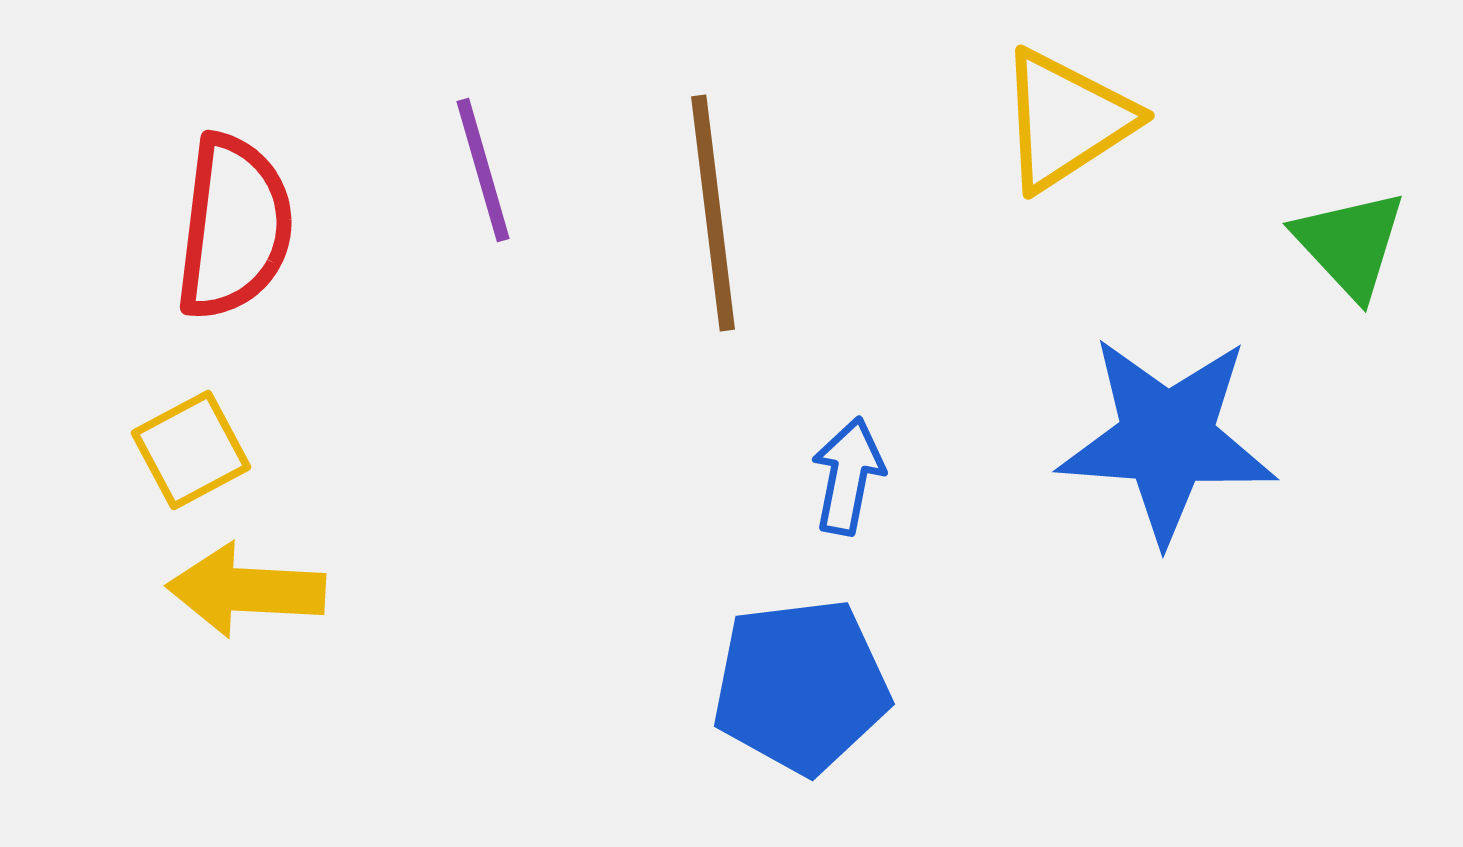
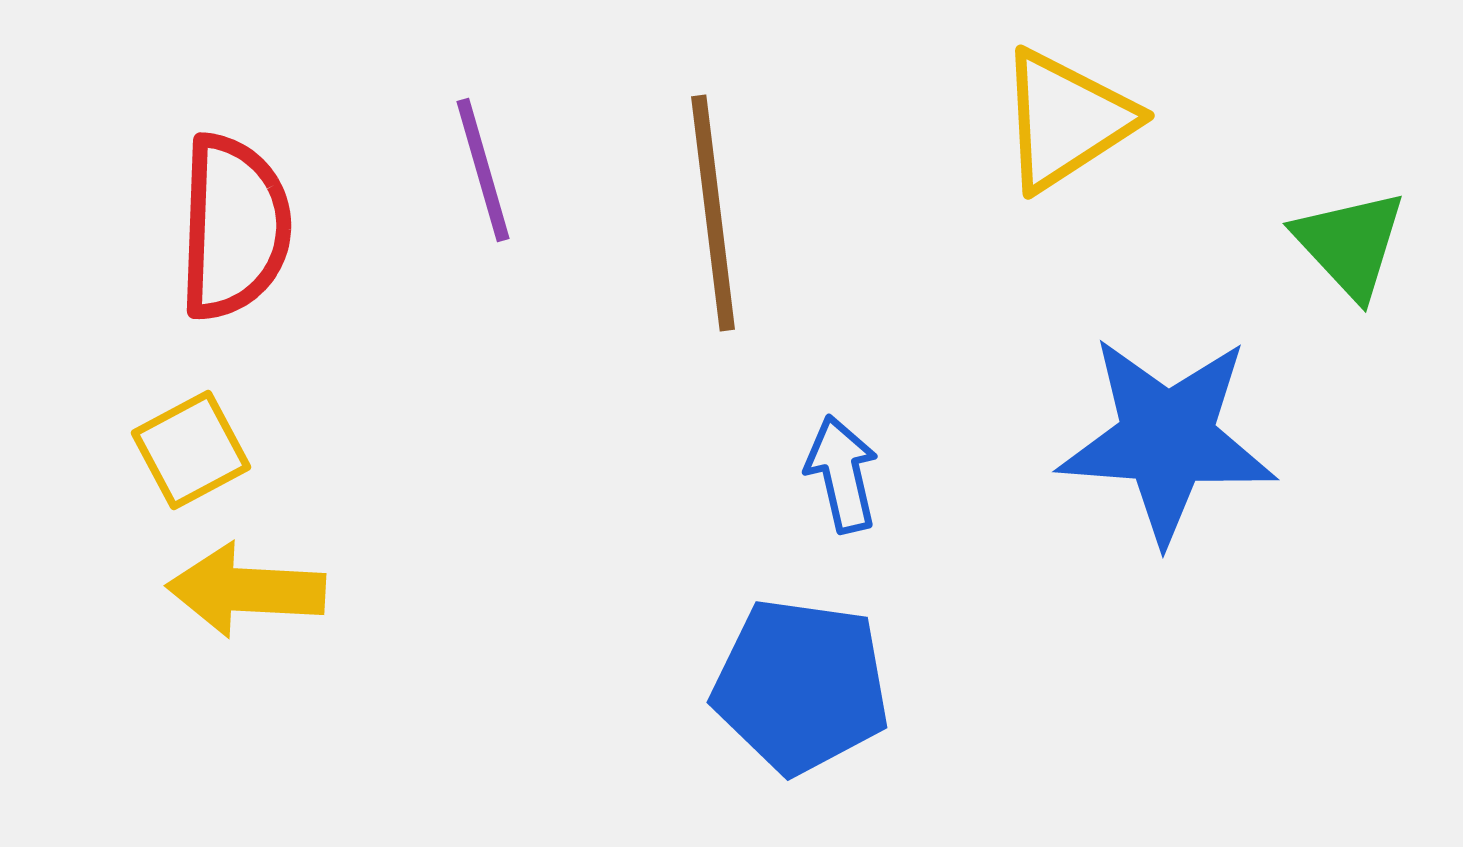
red semicircle: rotated 5 degrees counterclockwise
blue arrow: moved 6 px left, 2 px up; rotated 24 degrees counterclockwise
blue pentagon: rotated 15 degrees clockwise
